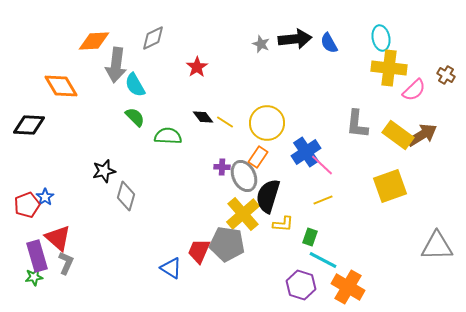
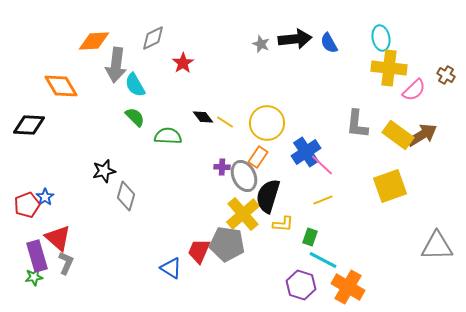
red star at (197, 67): moved 14 px left, 4 px up
